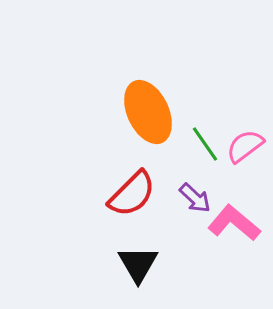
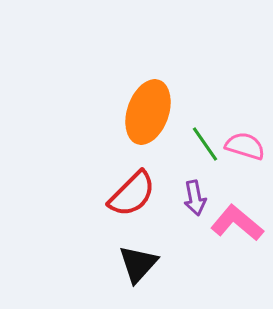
orange ellipse: rotated 44 degrees clockwise
pink semicircle: rotated 54 degrees clockwise
purple arrow: rotated 36 degrees clockwise
pink L-shape: moved 3 px right
black triangle: rotated 12 degrees clockwise
